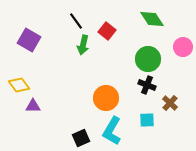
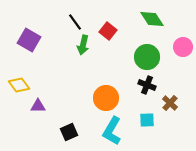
black line: moved 1 px left, 1 px down
red square: moved 1 px right
green circle: moved 1 px left, 2 px up
purple triangle: moved 5 px right
black square: moved 12 px left, 6 px up
